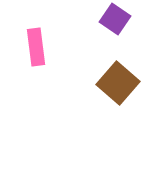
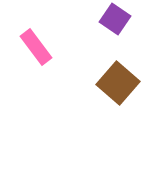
pink rectangle: rotated 30 degrees counterclockwise
